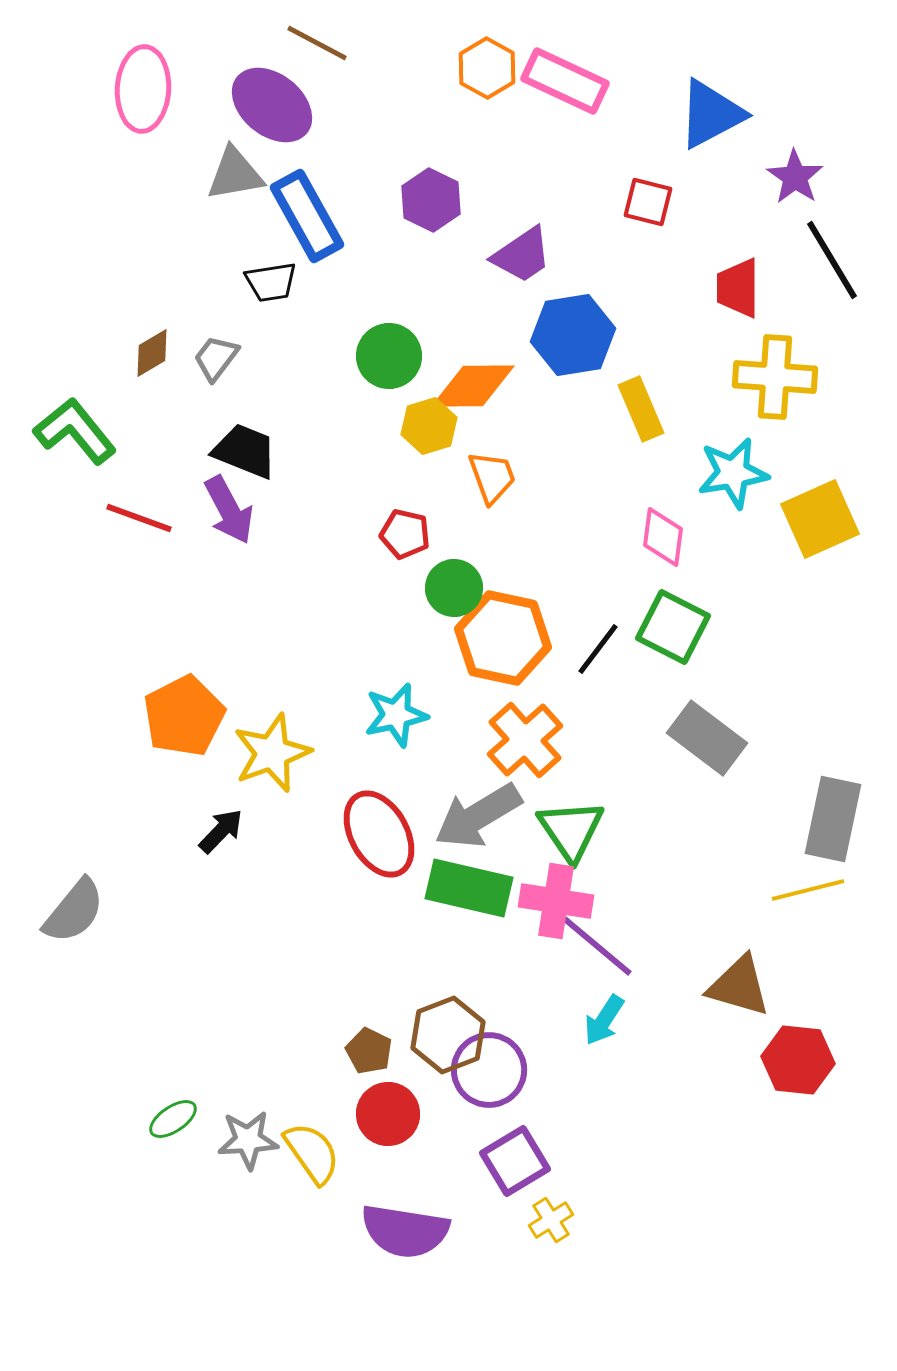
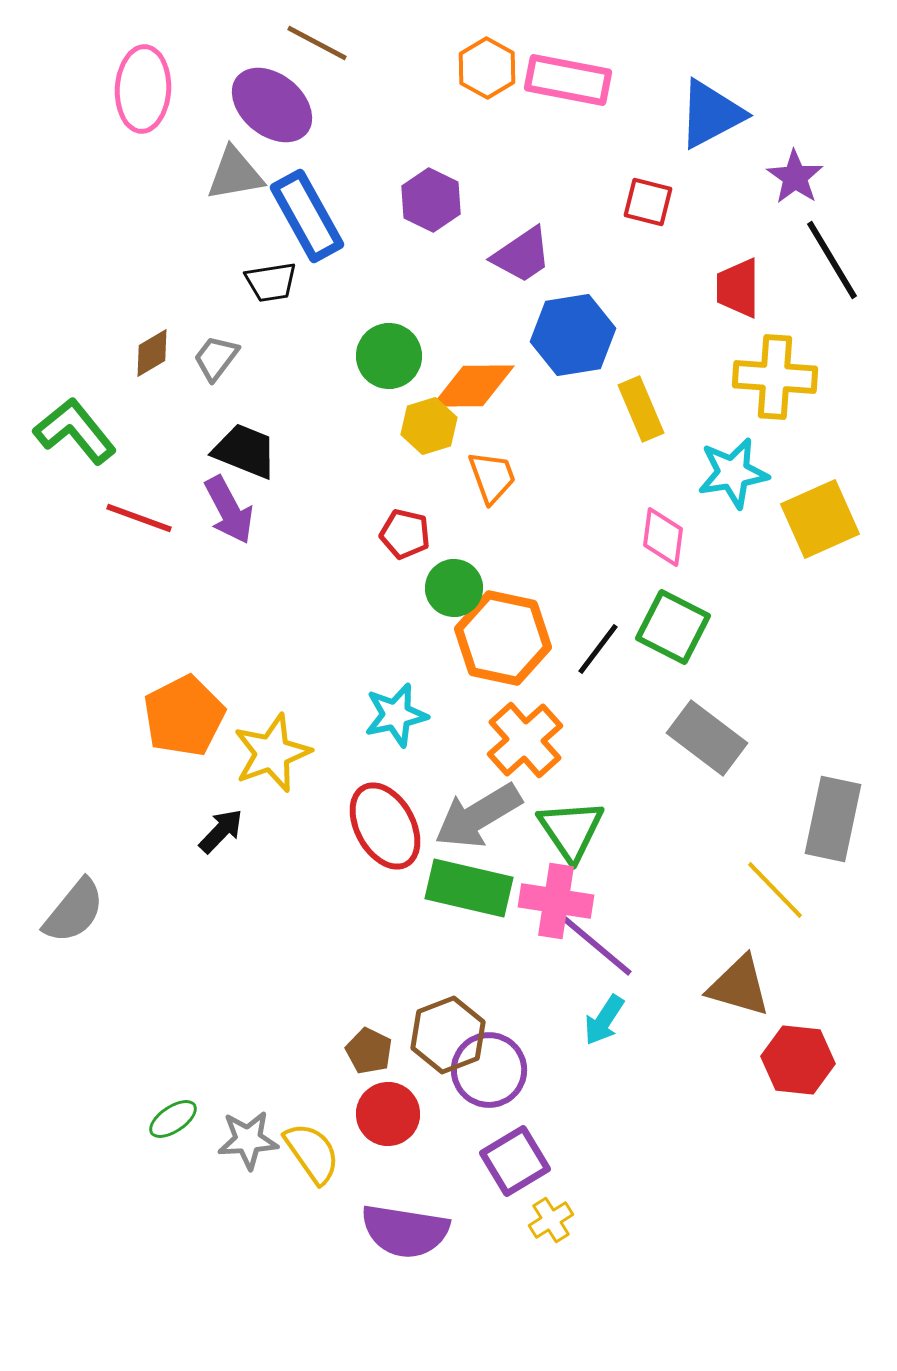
pink rectangle at (565, 81): moved 3 px right, 1 px up; rotated 14 degrees counterclockwise
red ellipse at (379, 834): moved 6 px right, 8 px up
yellow line at (808, 890): moved 33 px left; rotated 60 degrees clockwise
